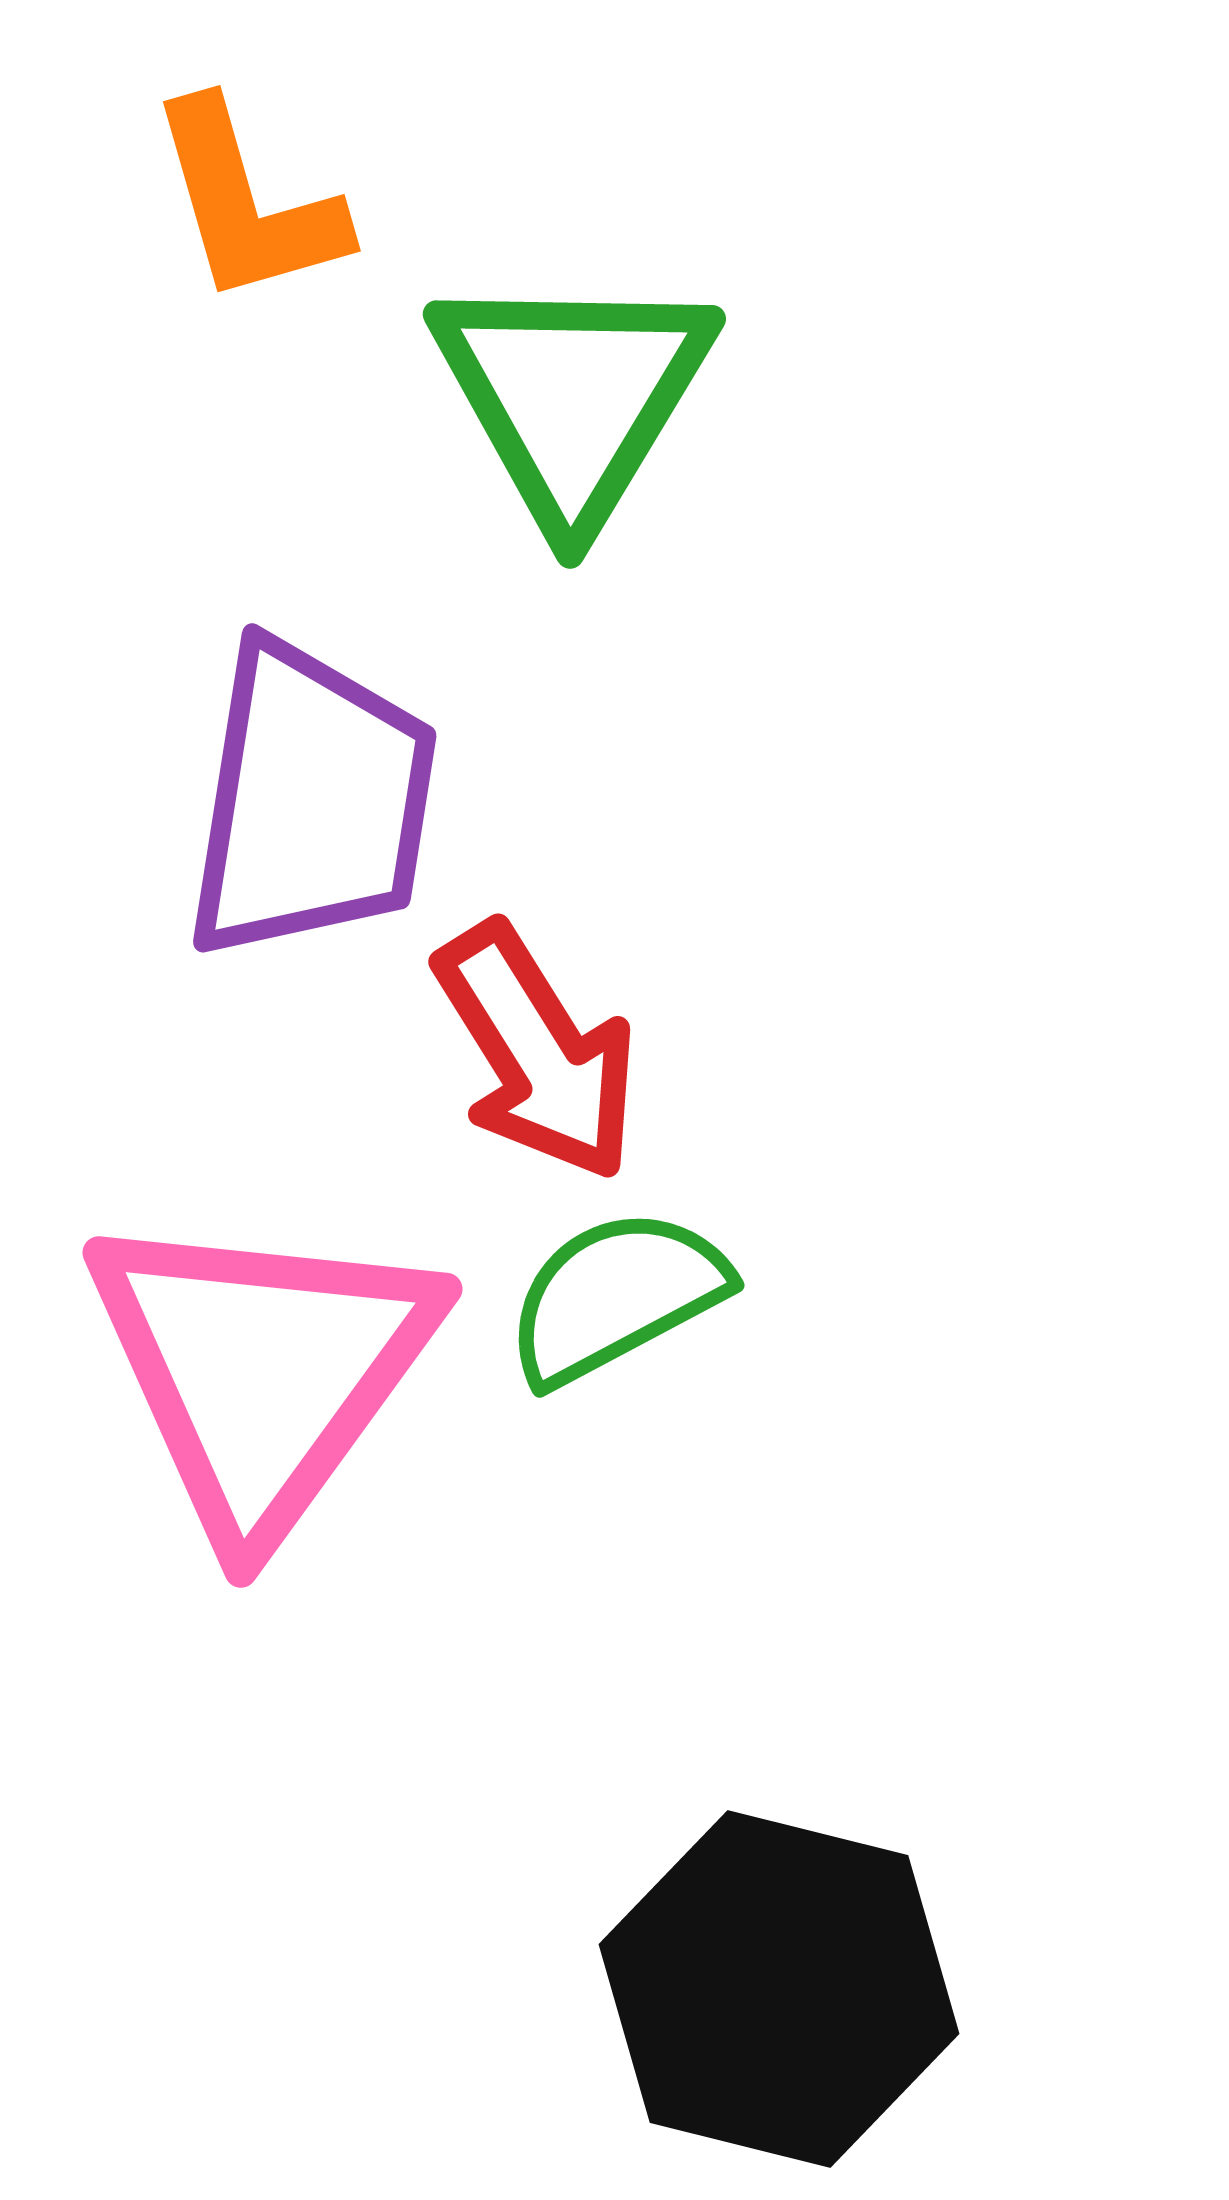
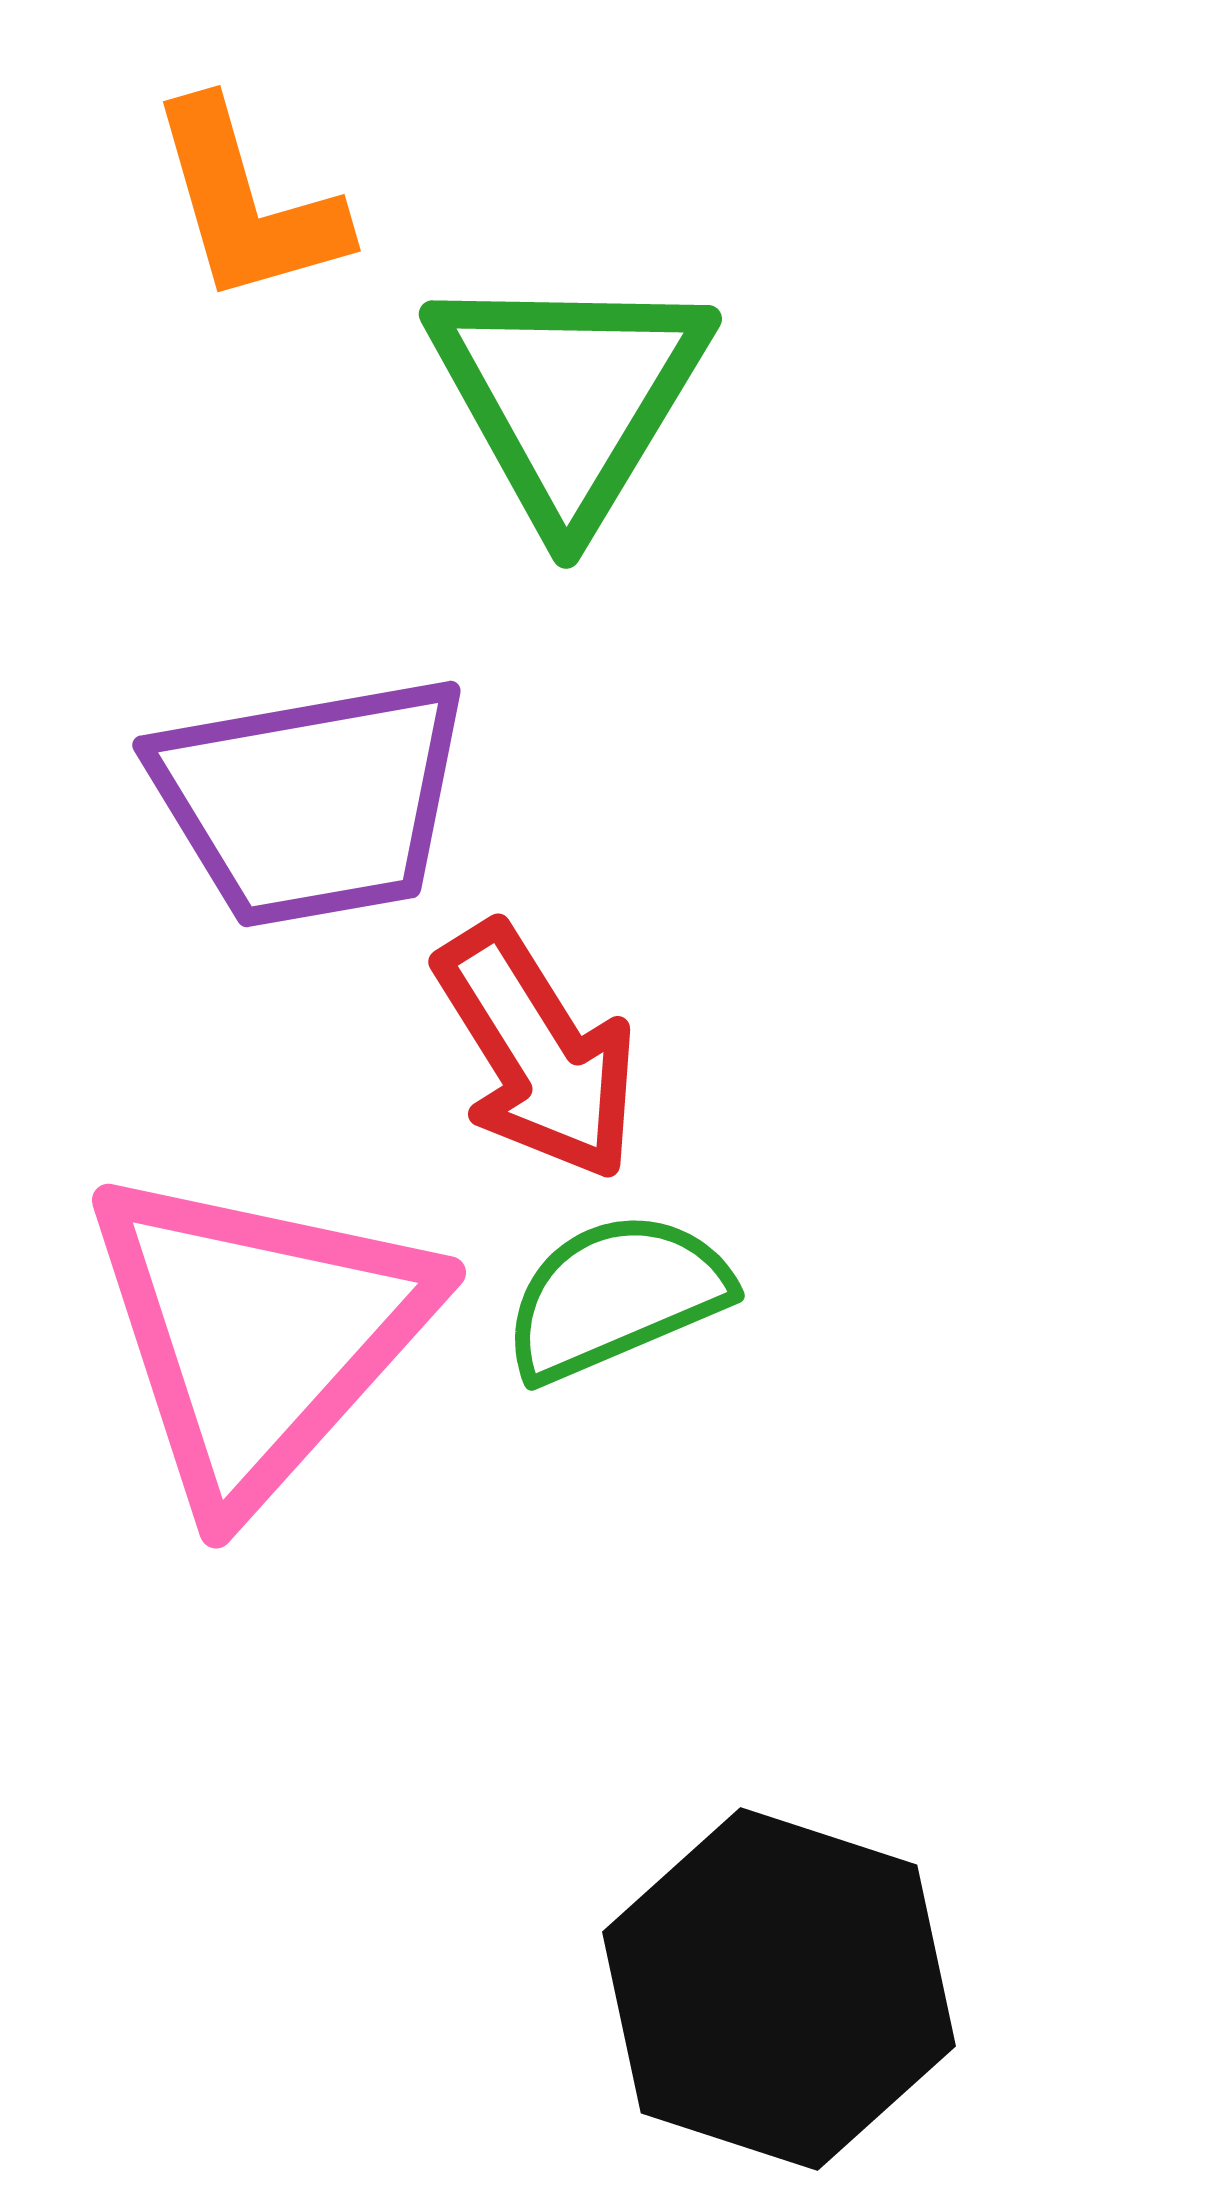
green triangle: moved 4 px left
purple trapezoid: rotated 71 degrees clockwise
green semicircle: rotated 5 degrees clockwise
pink triangle: moved 4 px left, 36 px up; rotated 6 degrees clockwise
black hexagon: rotated 4 degrees clockwise
